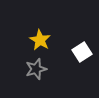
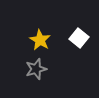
white square: moved 3 px left, 14 px up; rotated 18 degrees counterclockwise
